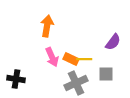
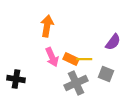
gray square: rotated 21 degrees clockwise
